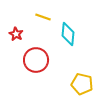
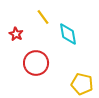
yellow line: rotated 35 degrees clockwise
cyan diamond: rotated 15 degrees counterclockwise
red circle: moved 3 px down
